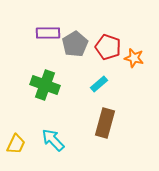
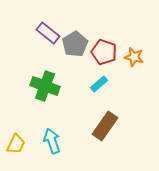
purple rectangle: rotated 40 degrees clockwise
red pentagon: moved 4 px left, 5 px down
orange star: moved 1 px up
green cross: moved 1 px down
brown rectangle: moved 3 px down; rotated 20 degrees clockwise
cyan arrow: moved 1 px left, 1 px down; rotated 25 degrees clockwise
